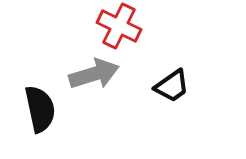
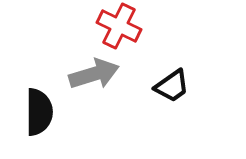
black semicircle: moved 1 px left, 3 px down; rotated 12 degrees clockwise
